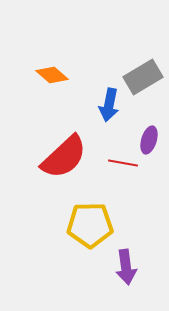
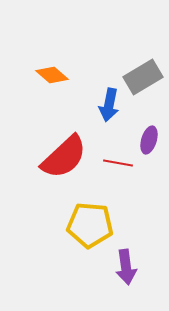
red line: moved 5 px left
yellow pentagon: rotated 6 degrees clockwise
